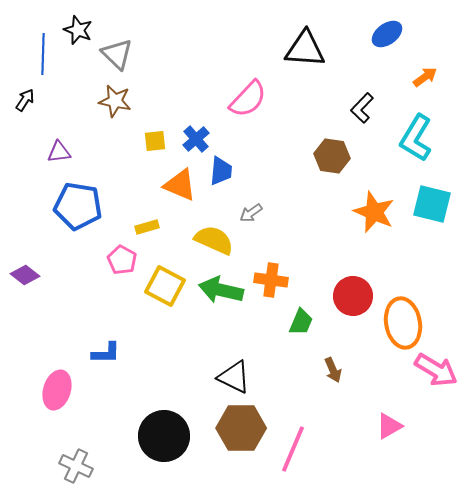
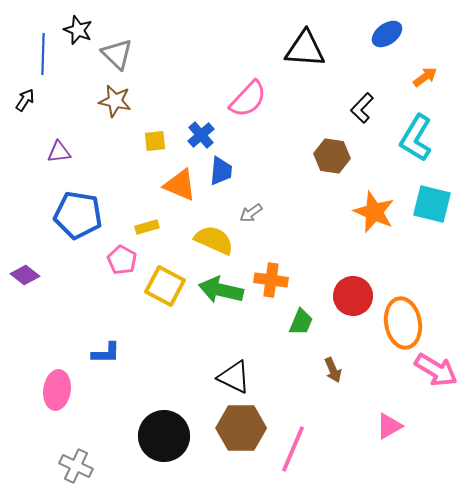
blue cross at (196, 139): moved 5 px right, 4 px up
blue pentagon at (78, 206): moved 9 px down
pink ellipse at (57, 390): rotated 9 degrees counterclockwise
